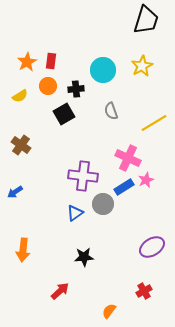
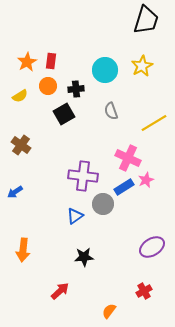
cyan circle: moved 2 px right
blue triangle: moved 3 px down
